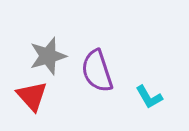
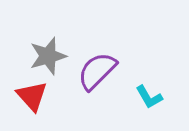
purple semicircle: rotated 63 degrees clockwise
